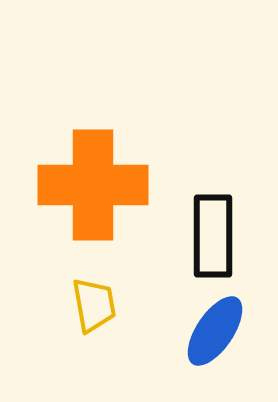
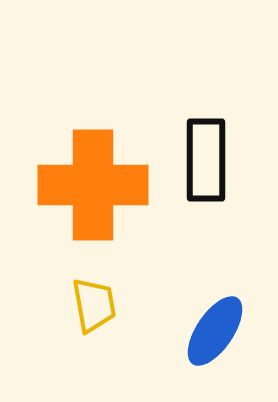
black rectangle: moved 7 px left, 76 px up
